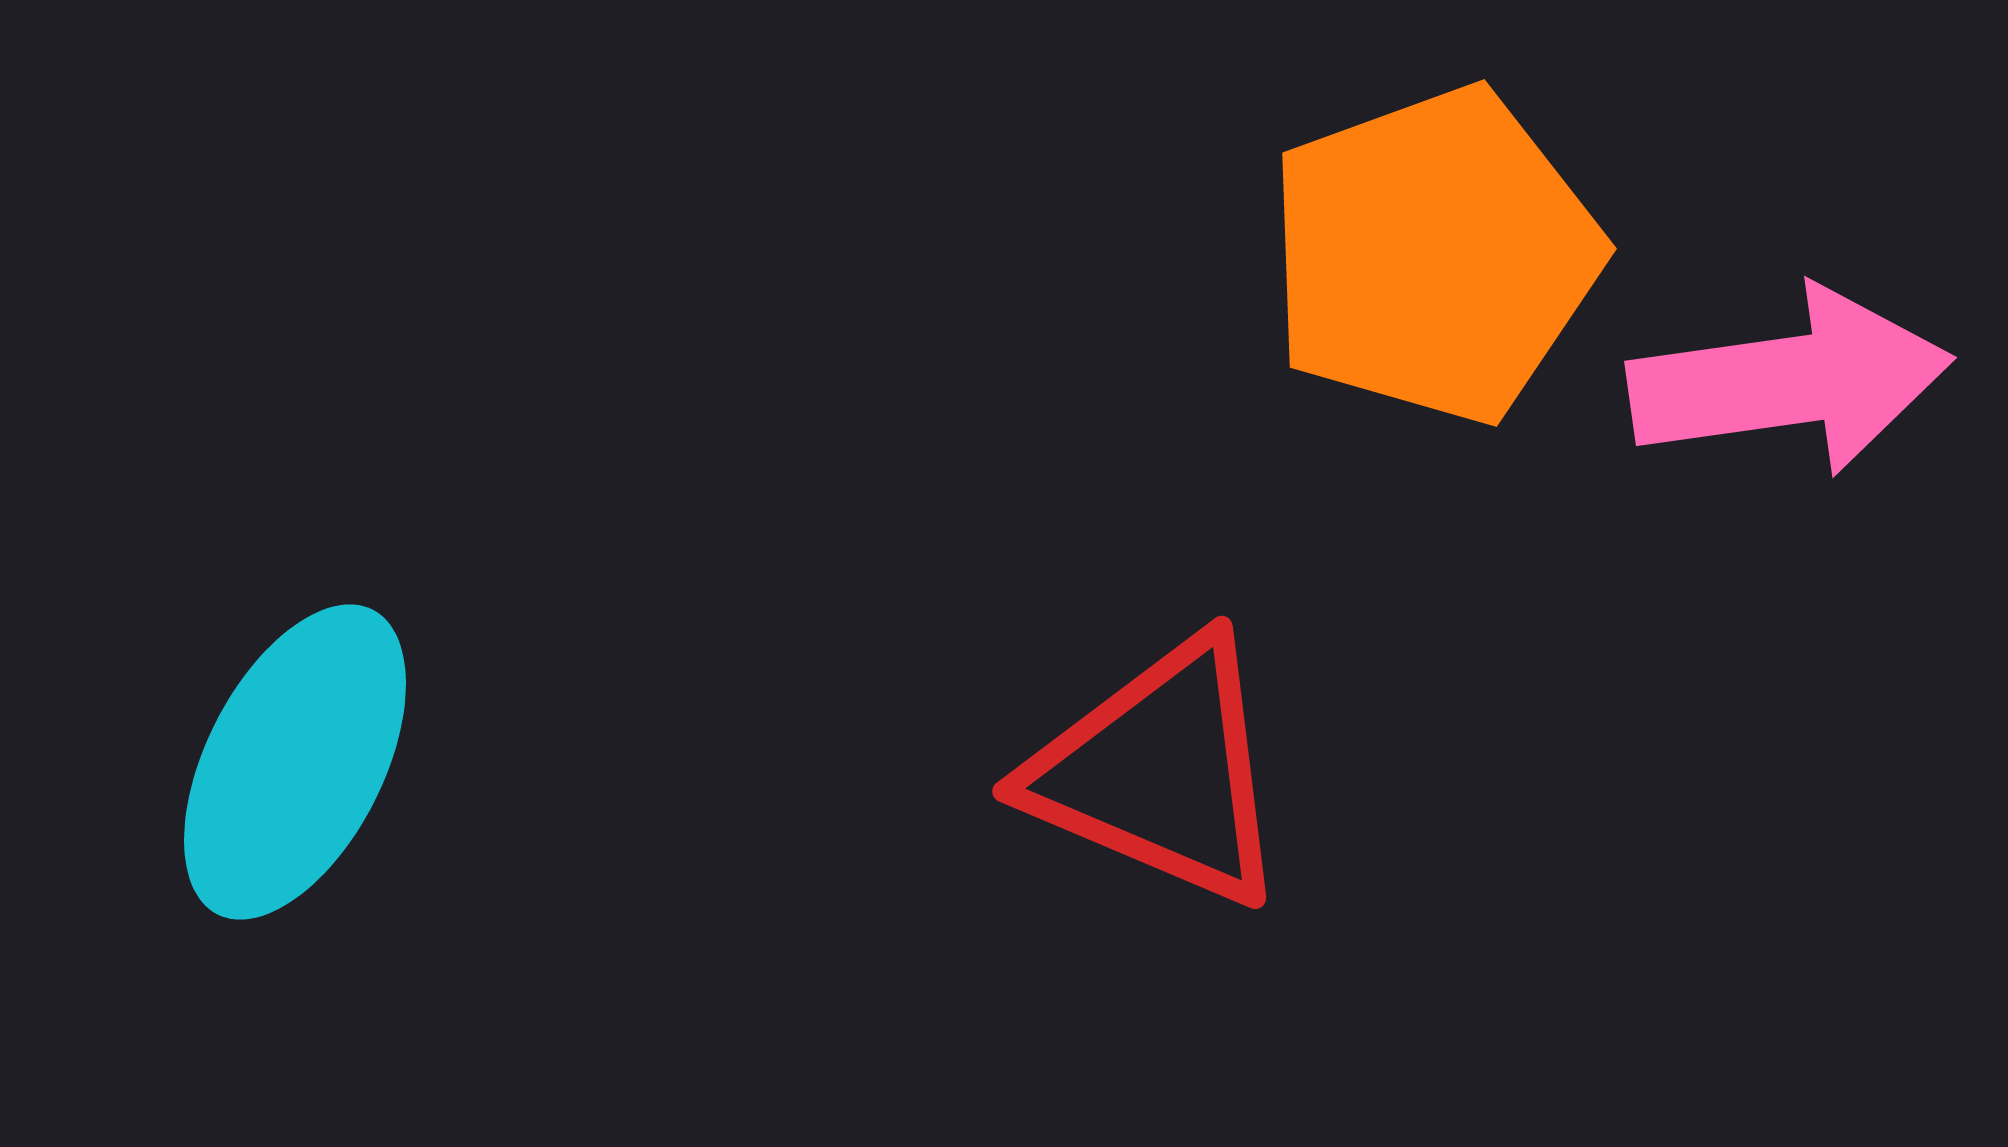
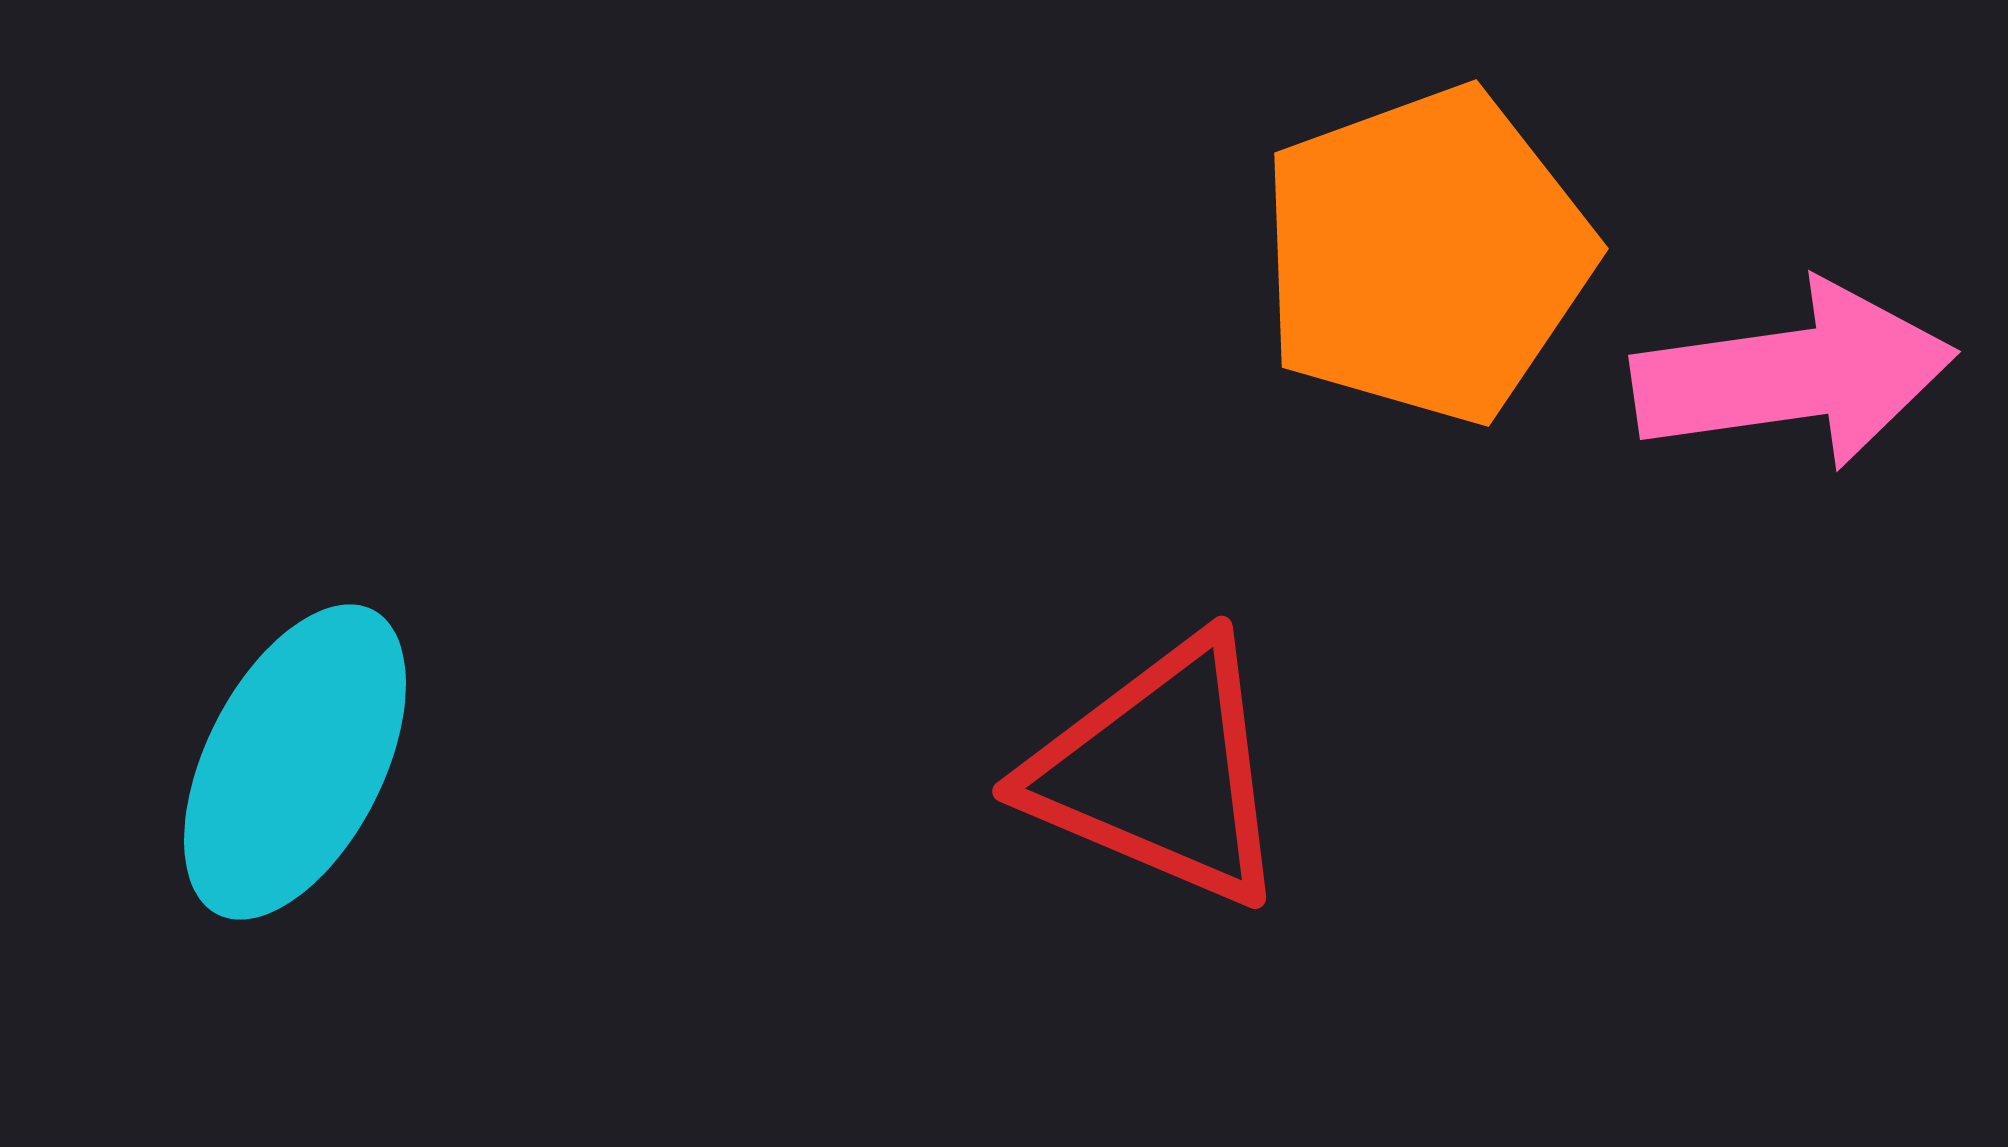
orange pentagon: moved 8 px left
pink arrow: moved 4 px right, 6 px up
